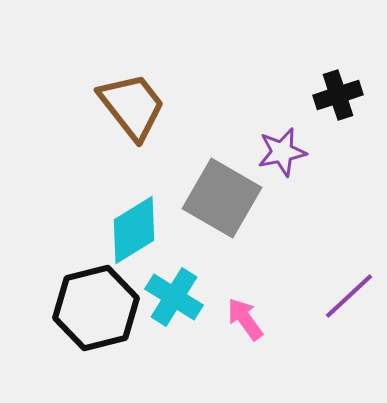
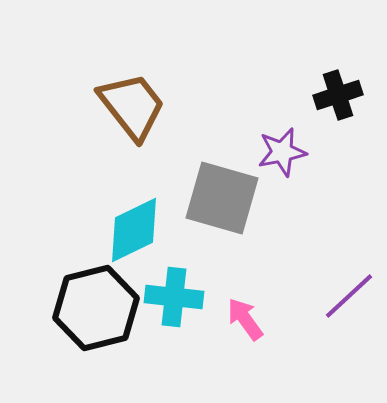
gray square: rotated 14 degrees counterclockwise
cyan diamond: rotated 6 degrees clockwise
cyan cross: rotated 26 degrees counterclockwise
